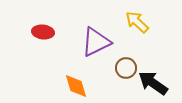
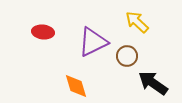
purple triangle: moved 3 px left
brown circle: moved 1 px right, 12 px up
